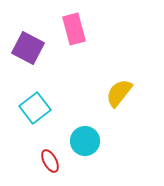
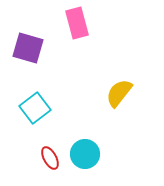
pink rectangle: moved 3 px right, 6 px up
purple square: rotated 12 degrees counterclockwise
cyan circle: moved 13 px down
red ellipse: moved 3 px up
